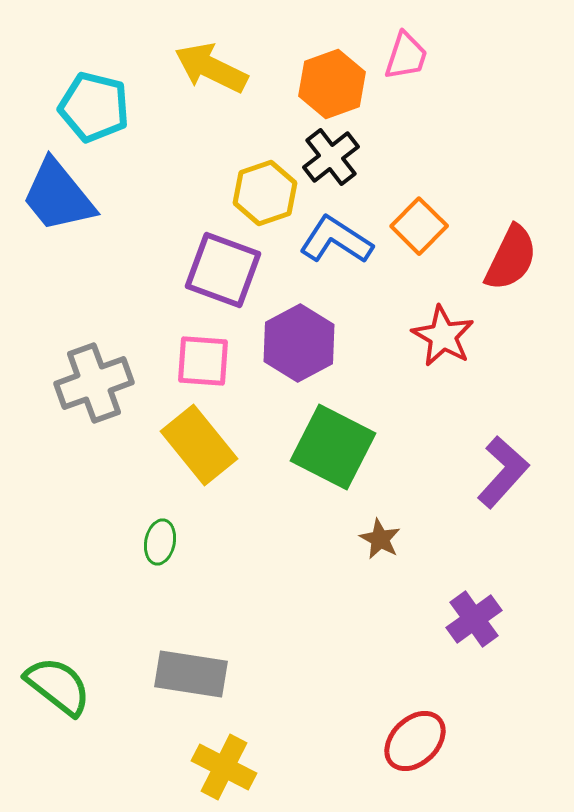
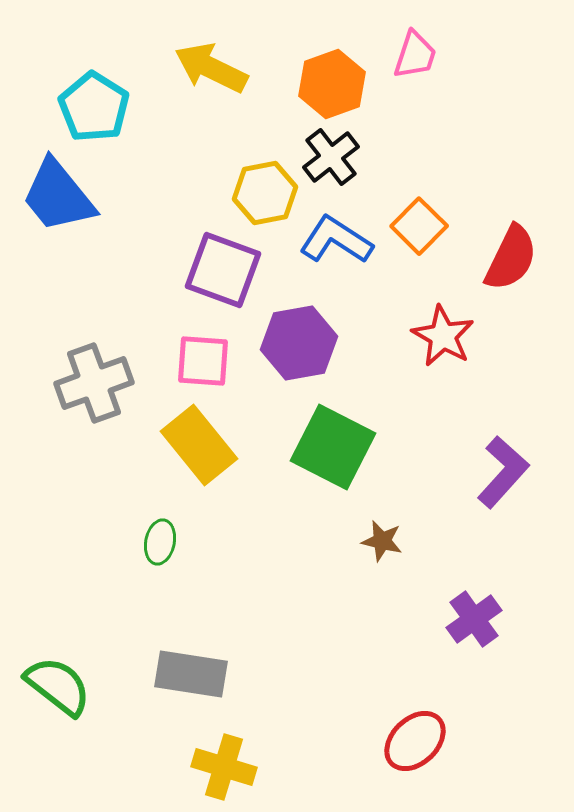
pink trapezoid: moved 9 px right, 1 px up
cyan pentagon: rotated 18 degrees clockwise
yellow hexagon: rotated 8 degrees clockwise
purple hexagon: rotated 18 degrees clockwise
brown star: moved 2 px right, 2 px down; rotated 15 degrees counterclockwise
yellow cross: rotated 10 degrees counterclockwise
